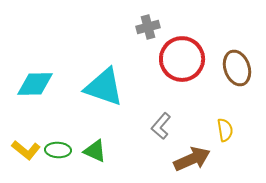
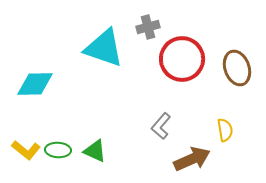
cyan triangle: moved 39 px up
